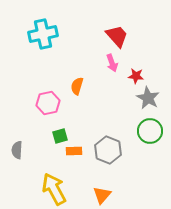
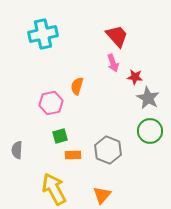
pink arrow: moved 1 px right
red star: moved 1 px left, 1 px down
pink hexagon: moved 3 px right
orange rectangle: moved 1 px left, 4 px down
